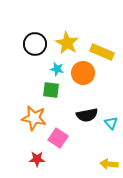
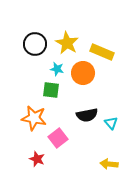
pink square: rotated 18 degrees clockwise
red star: rotated 21 degrees clockwise
